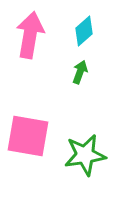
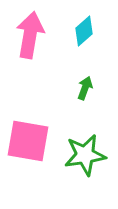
green arrow: moved 5 px right, 16 px down
pink square: moved 5 px down
